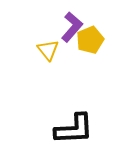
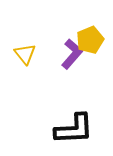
purple L-shape: moved 27 px down
yellow triangle: moved 23 px left, 4 px down
